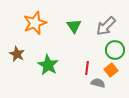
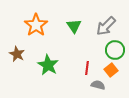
orange star: moved 1 px right, 2 px down; rotated 15 degrees counterclockwise
gray semicircle: moved 2 px down
